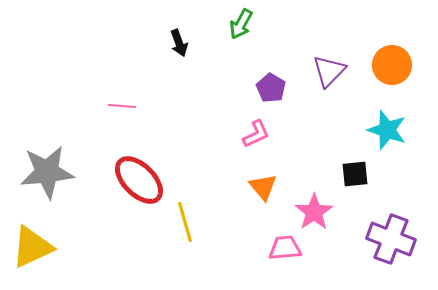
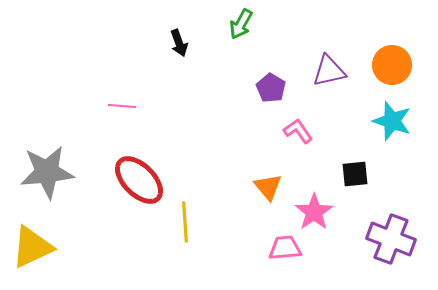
purple triangle: rotated 33 degrees clockwise
cyan star: moved 5 px right, 9 px up
pink L-shape: moved 42 px right, 3 px up; rotated 100 degrees counterclockwise
orange triangle: moved 5 px right
yellow line: rotated 12 degrees clockwise
